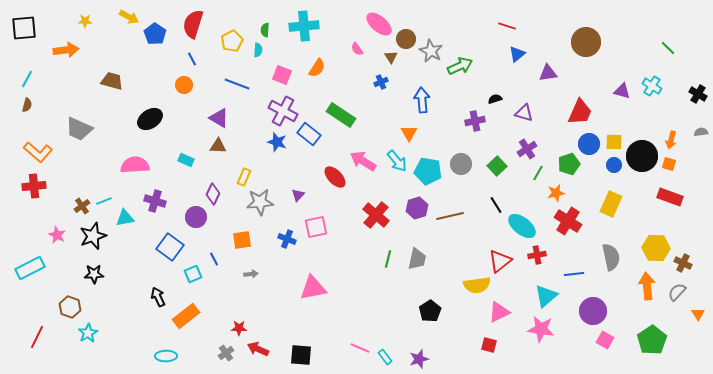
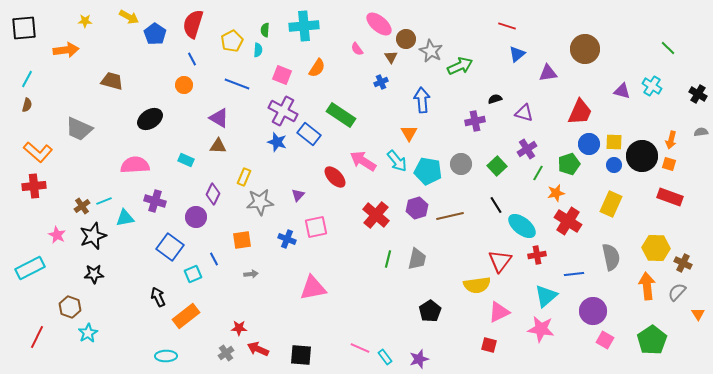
brown circle at (586, 42): moved 1 px left, 7 px down
red triangle at (500, 261): rotated 15 degrees counterclockwise
